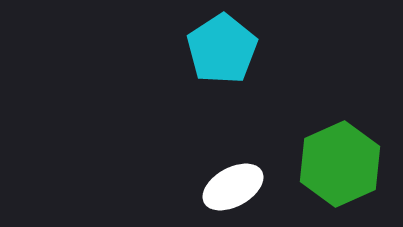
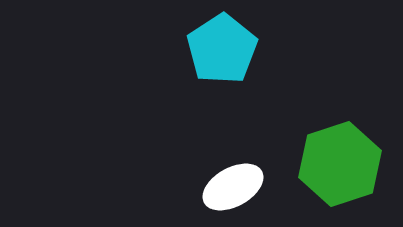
green hexagon: rotated 6 degrees clockwise
